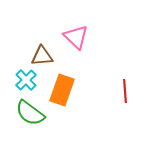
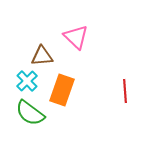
cyan cross: moved 1 px right, 1 px down
